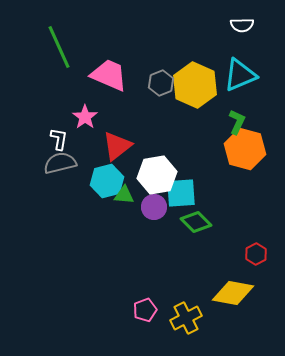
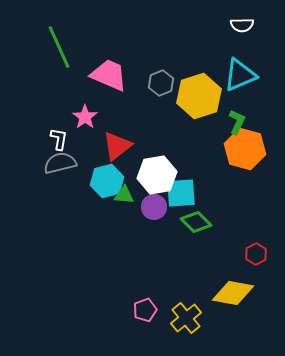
yellow hexagon: moved 4 px right, 11 px down; rotated 18 degrees clockwise
yellow cross: rotated 12 degrees counterclockwise
